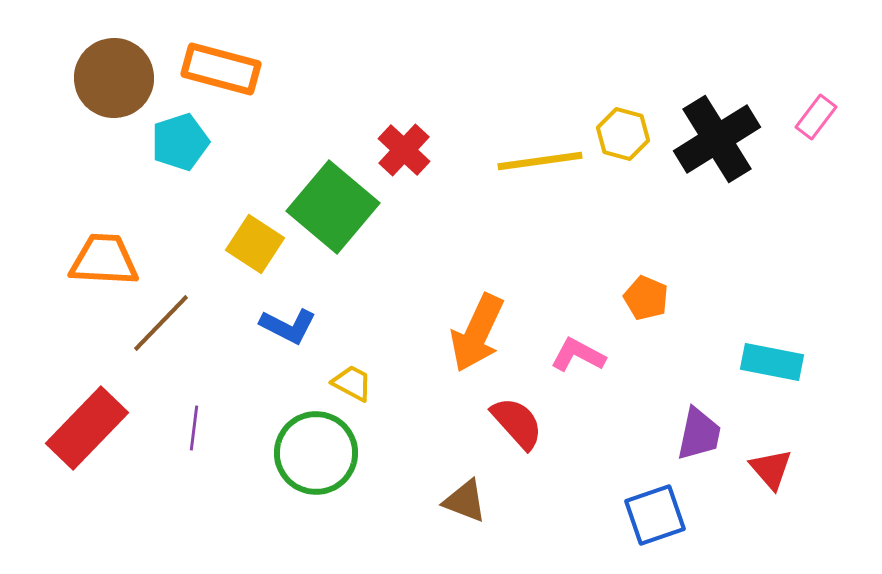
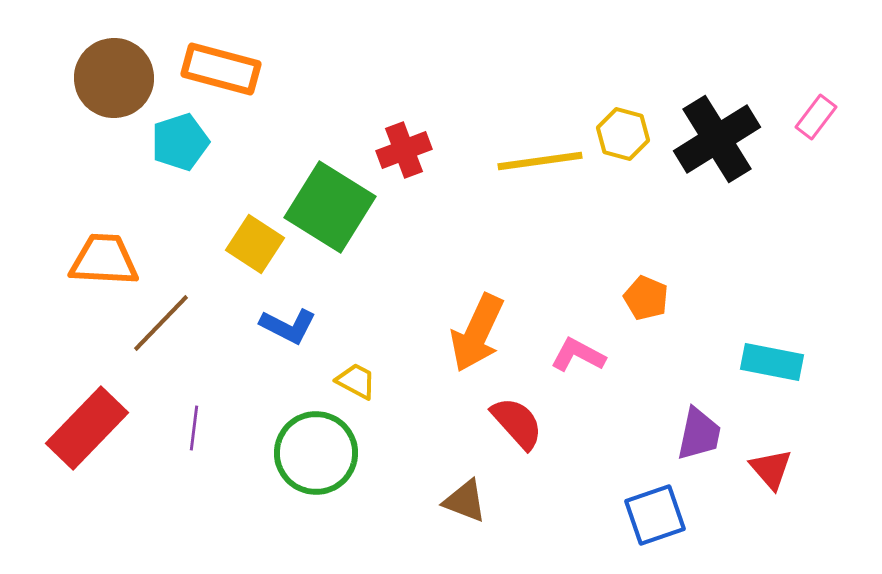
red cross: rotated 26 degrees clockwise
green square: moved 3 px left; rotated 8 degrees counterclockwise
yellow trapezoid: moved 4 px right, 2 px up
